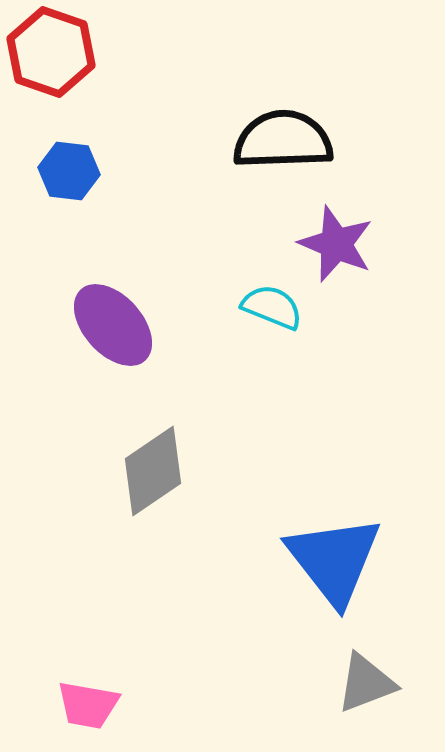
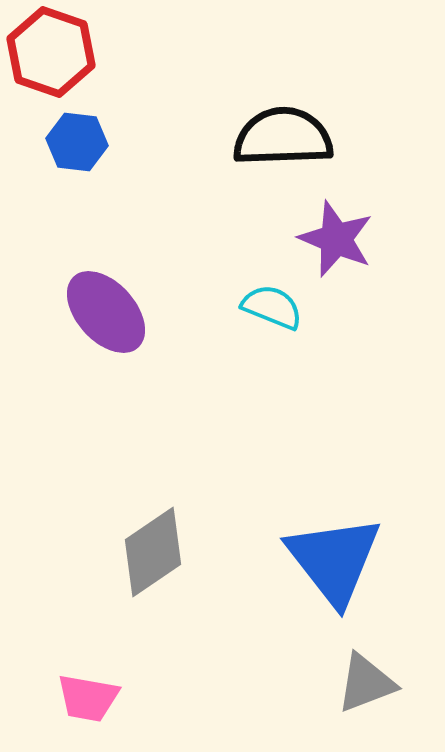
black semicircle: moved 3 px up
blue hexagon: moved 8 px right, 29 px up
purple star: moved 5 px up
purple ellipse: moved 7 px left, 13 px up
gray diamond: moved 81 px down
pink trapezoid: moved 7 px up
